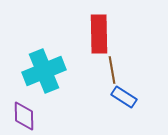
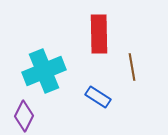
brown line: moved 20 px right, 3 px up
blue rectangle: moved 26 px left
purple diamond: rotated 28 degrees clockwise
